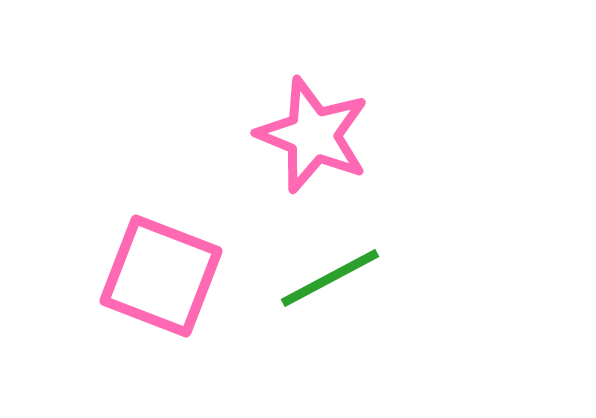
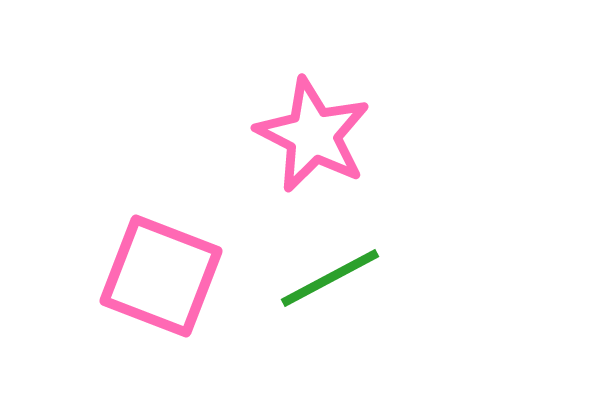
pink star: rotated 5 degrees clockwise
